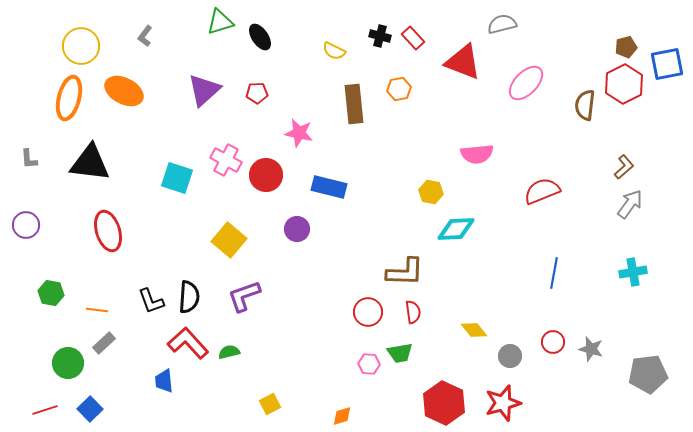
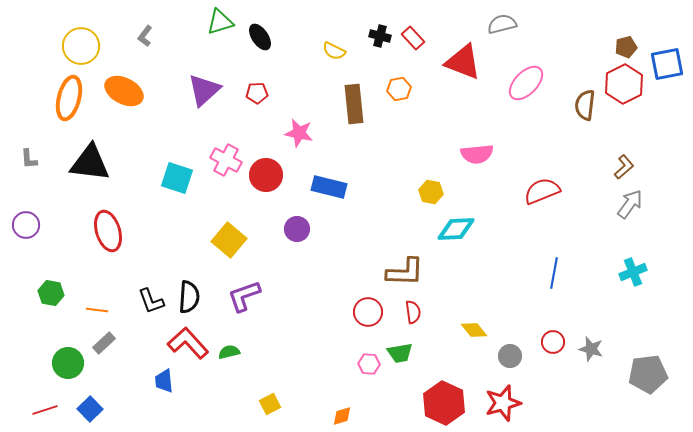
cyan cross at (633, 272): rotated 12 degrees counterclockwise
